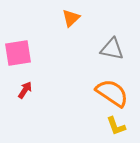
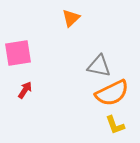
gray triangle: moved 13 px left, 17 px down
orange semicircle: rotated 120 degrees clockwise
yellow L-shape: moved 1 px left, 1 px up
